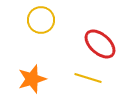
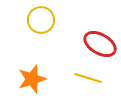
red ellipse: rotated 12 degrees counterclockwise
